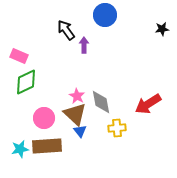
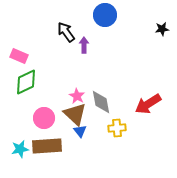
black arrow: moved 2 px down
